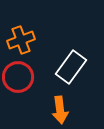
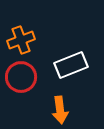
white rectangle: moved 2 px up; rotated 32 degrees clockwise
red circle: moved 3 px right
